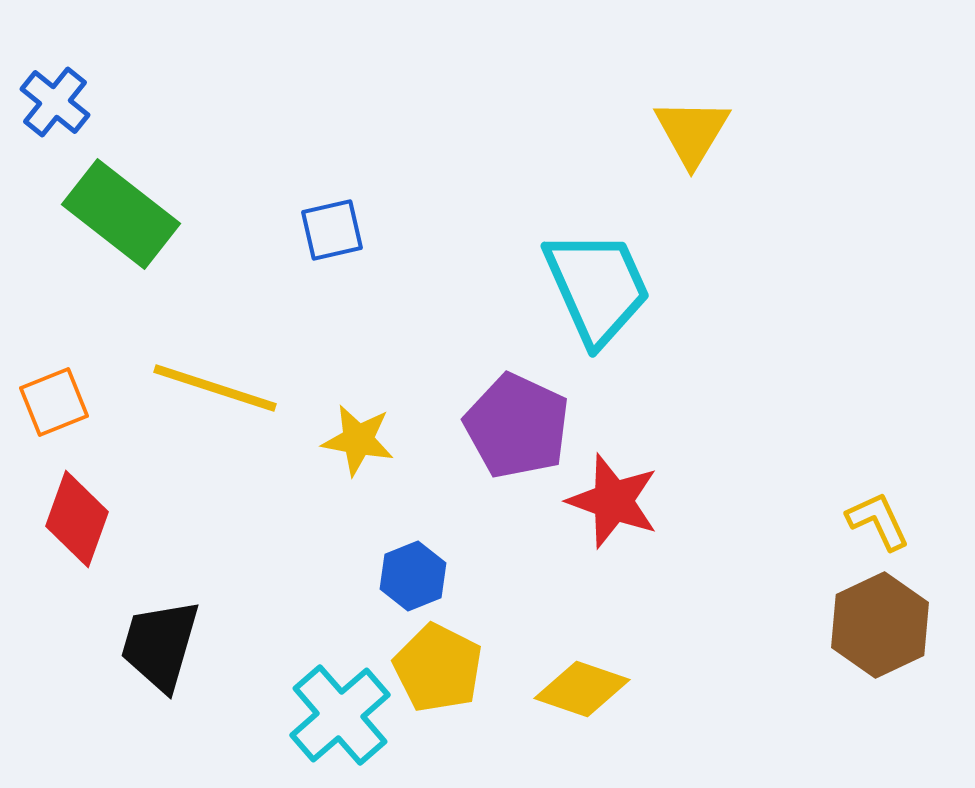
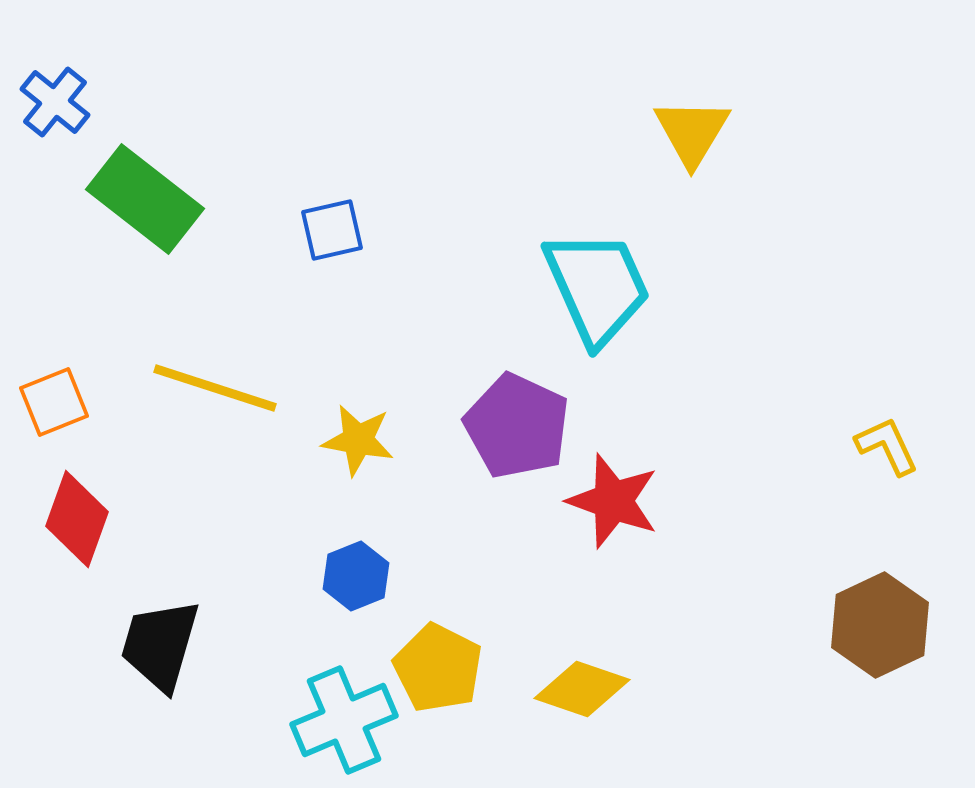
green rectangle: moved 24 px right, 15 px up
yellow L-shape: moved 9 px right, 75 px up
blue hexagon: moved 57 px left
cyan cross: moved 4 px right, 5 px down; rotated 18 degrees clockwise
